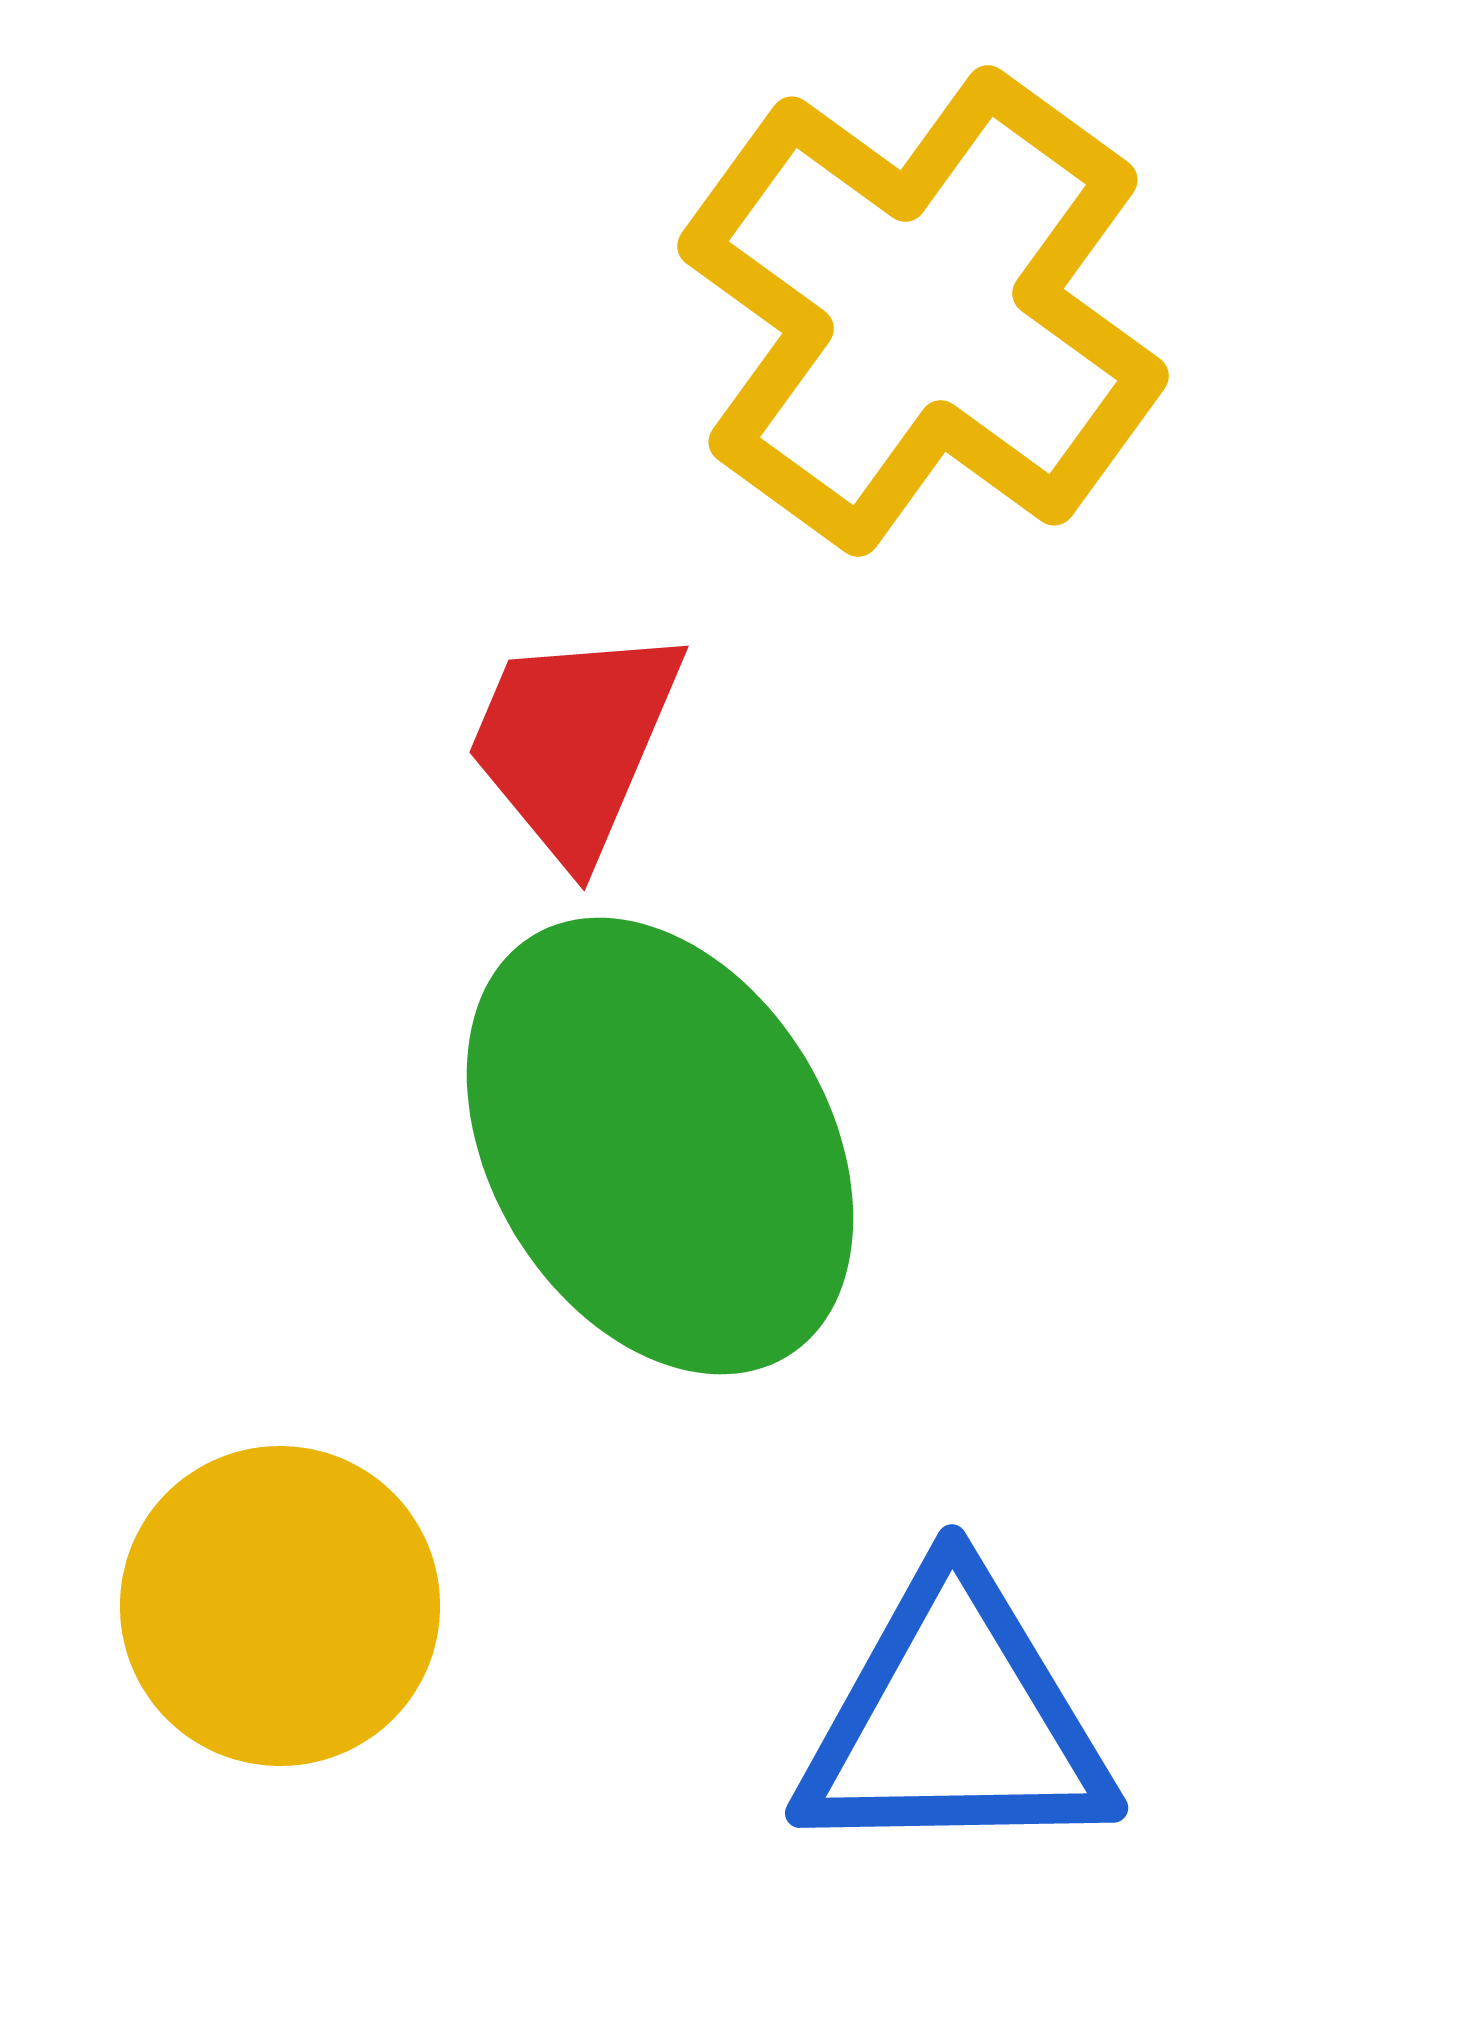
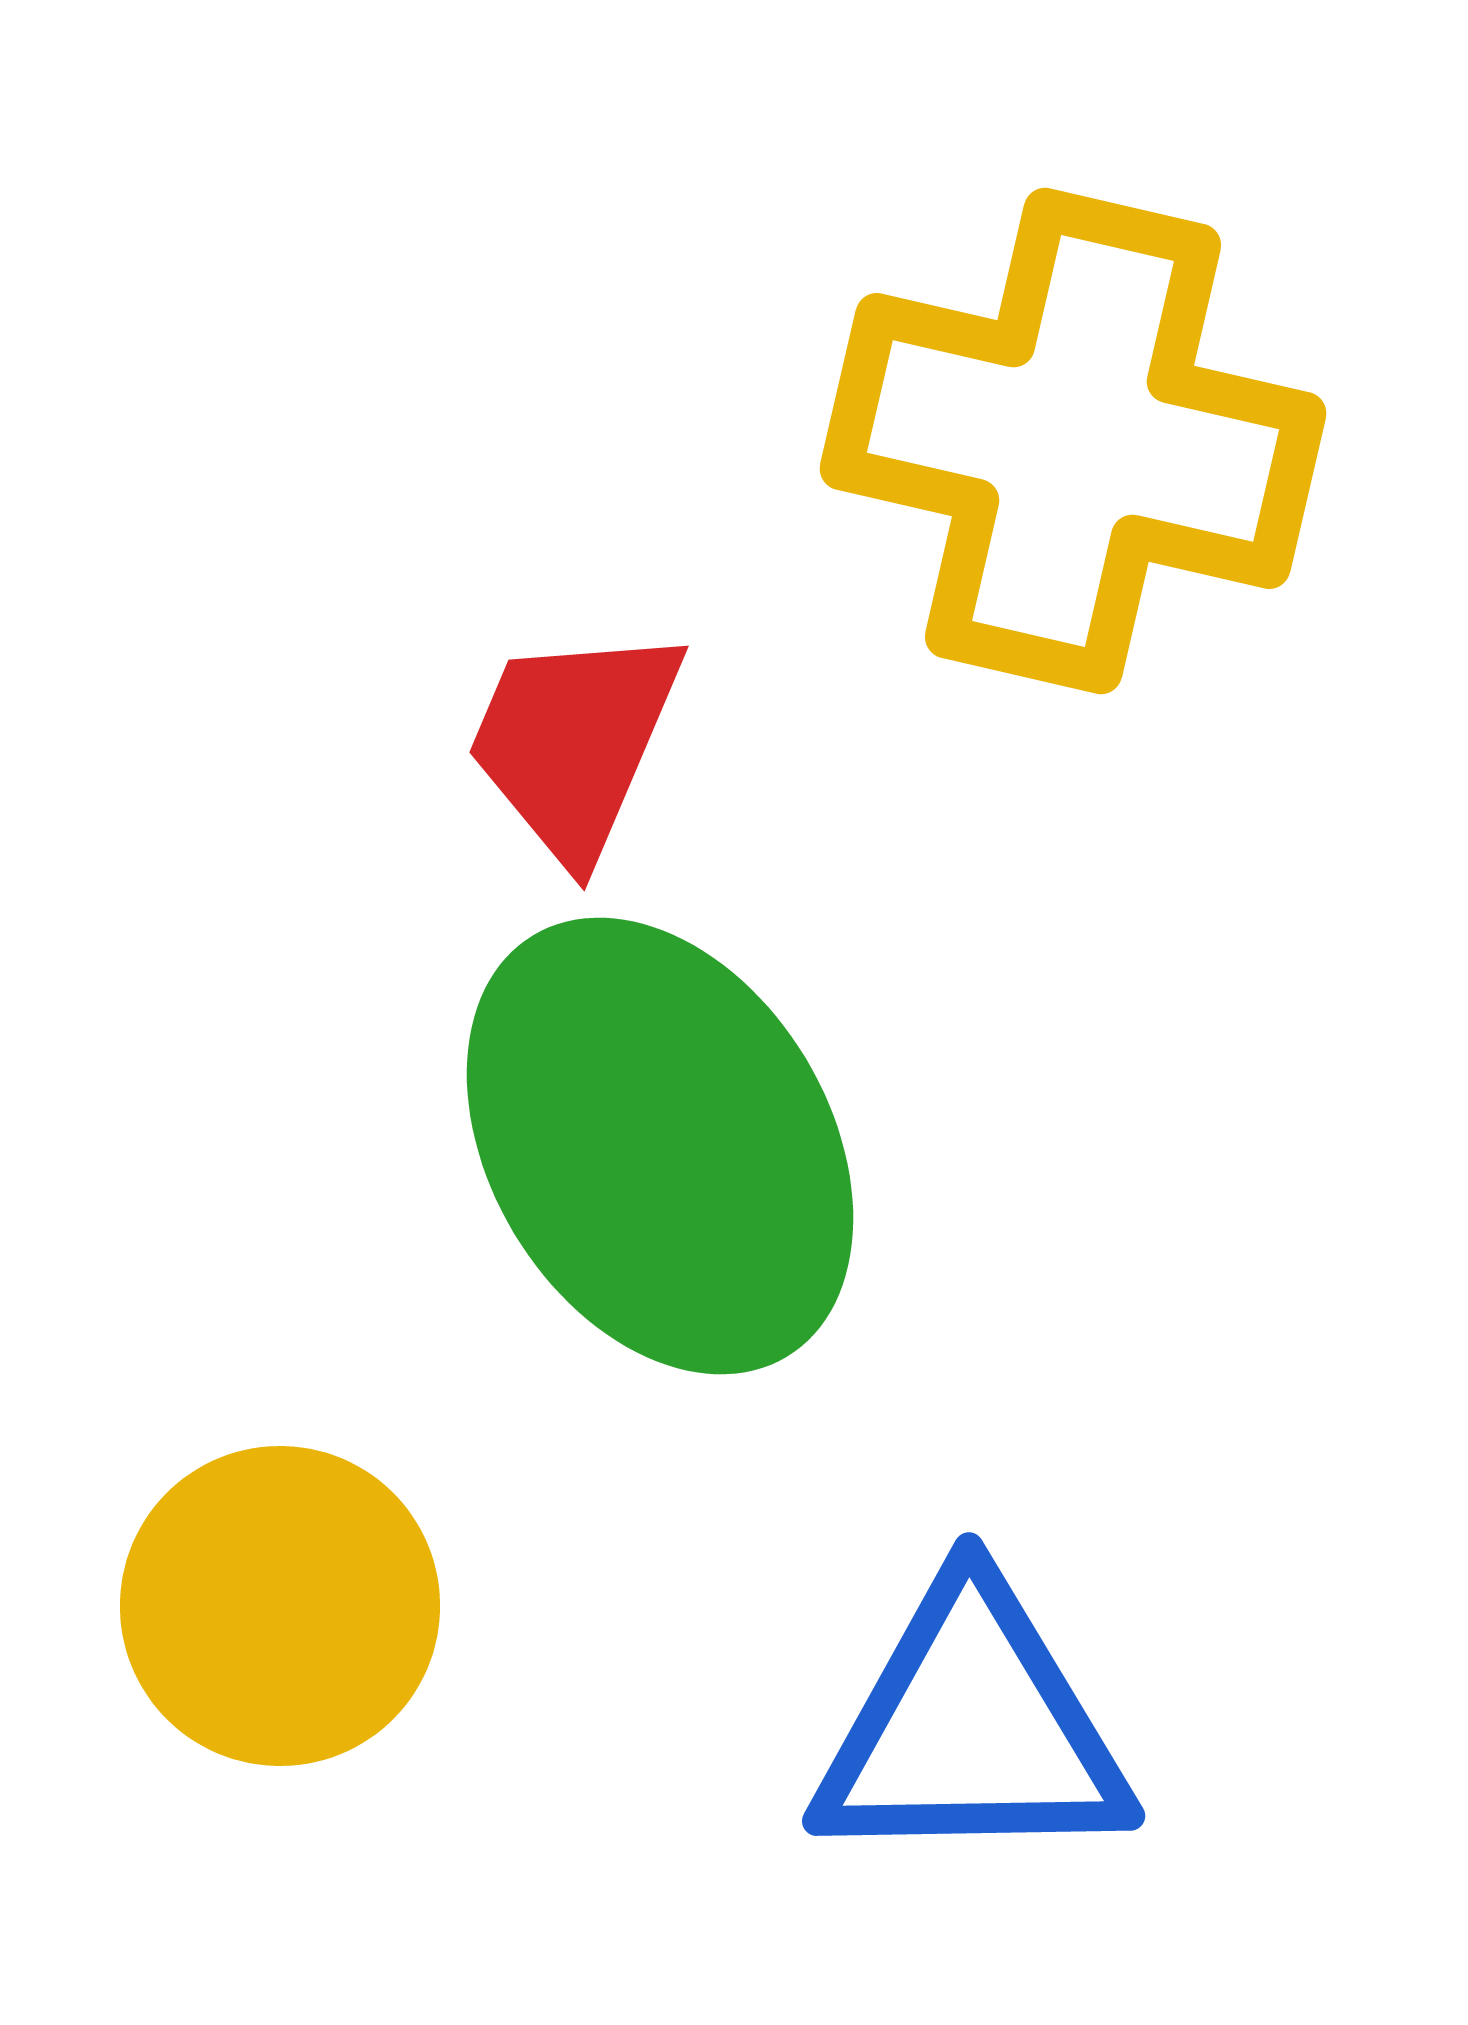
yellow cross: moved 150 px right, 130 px down; rotated 23 degrees counterclockwise
blue triangle: moved 17 px right, 8 px down
